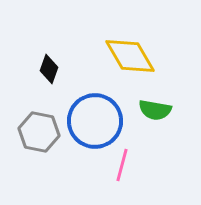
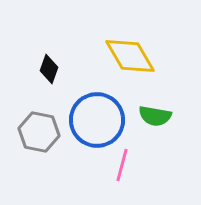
green semicircle: moved 6 px down
blue circle: moved 2 px right, 1 px up
